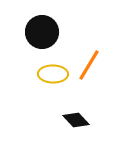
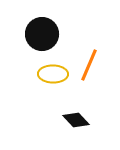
black circle: moved 2 px down
orange line: rotated 8 degrees counterclockwise
